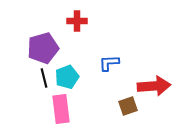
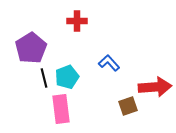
purple pentagon: moved 12 px left; rotated 16 degrees counterclockwise
blue L-shape: rotated 50 degrees clockwise
red arrow: moved 1 px right, 1 px down
